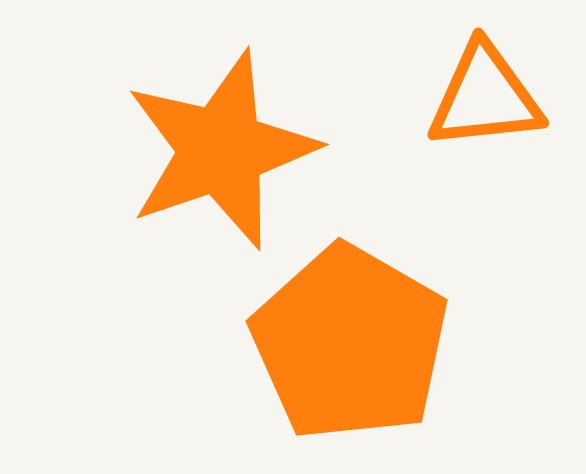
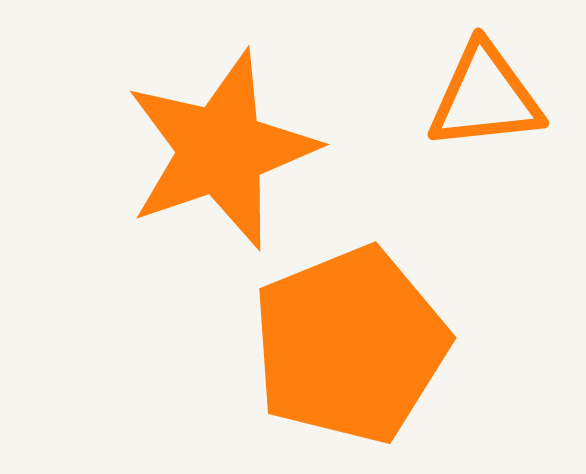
orange pentagon: moved 2 px down; rotated 20 degrees clockwise
